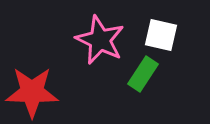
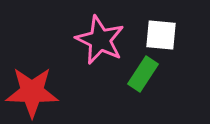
white square: rotated 8 degrees counterclockwise
